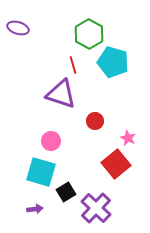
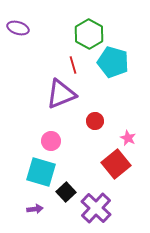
purple triangle: rotated 40 degrees counterclockwise
black square: rotated 12 degrees counterclockwise
